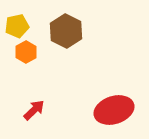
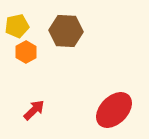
brown hexagon: rotated 24 degrees counterclockwise
red ellipse: rotated 27 degrees counterclockwise
